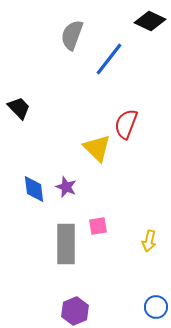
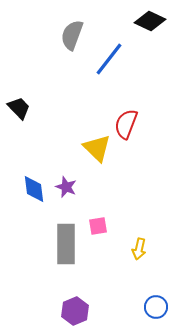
yellow arrow: moved 10 px left, 8 px down
